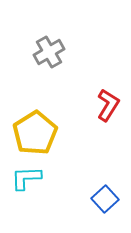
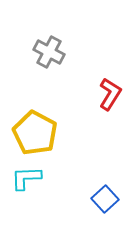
gray cross: rotated 32 degrees counterclockwise
red L-shape: moved 2 px right, 11 px up
yellow pentagon: rotated 12 degrees counterclockwise
